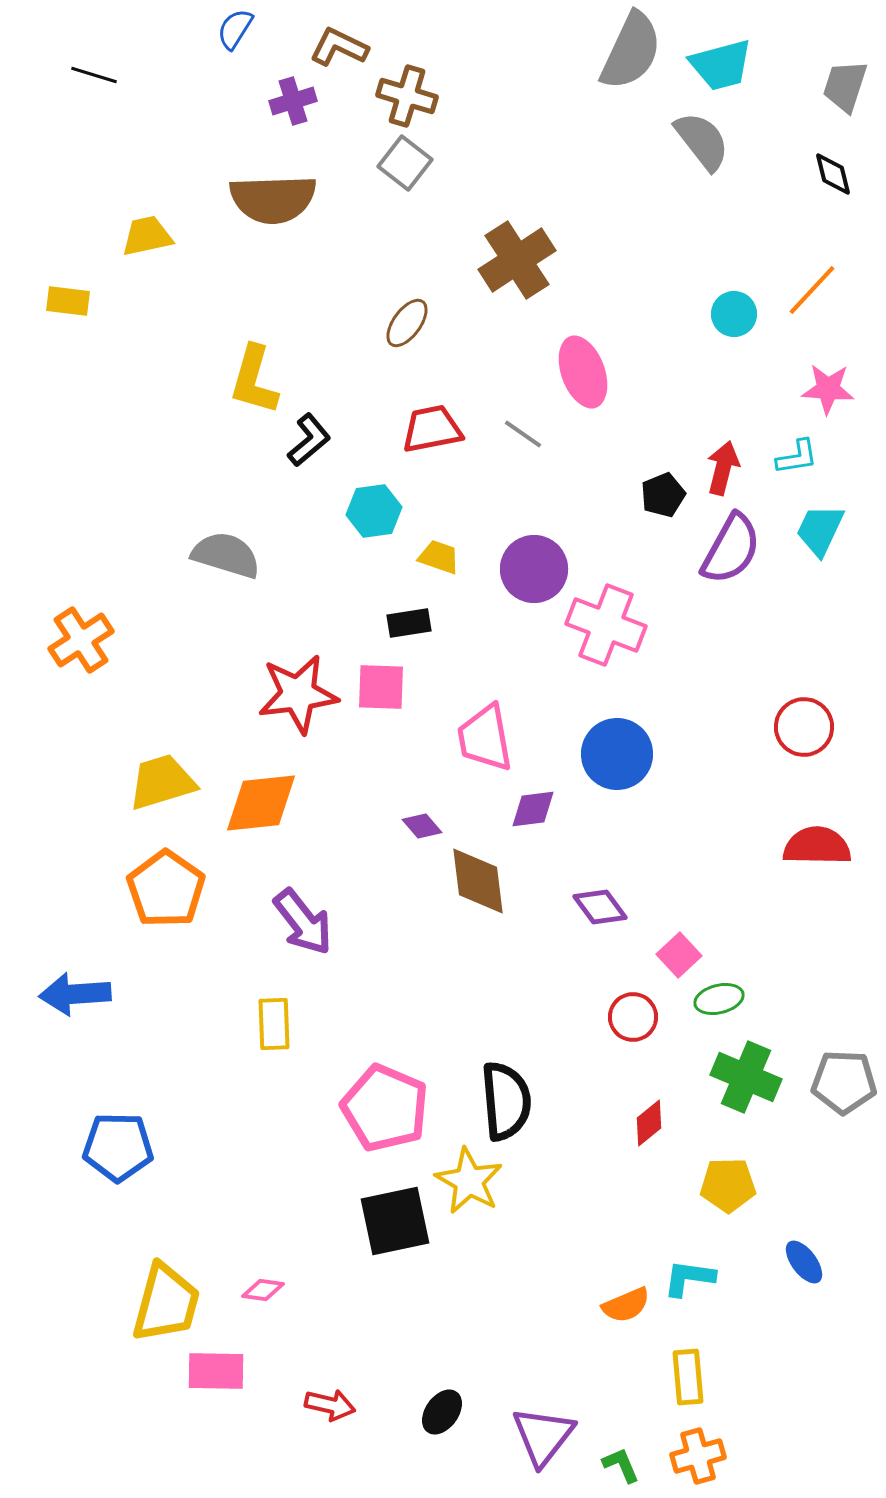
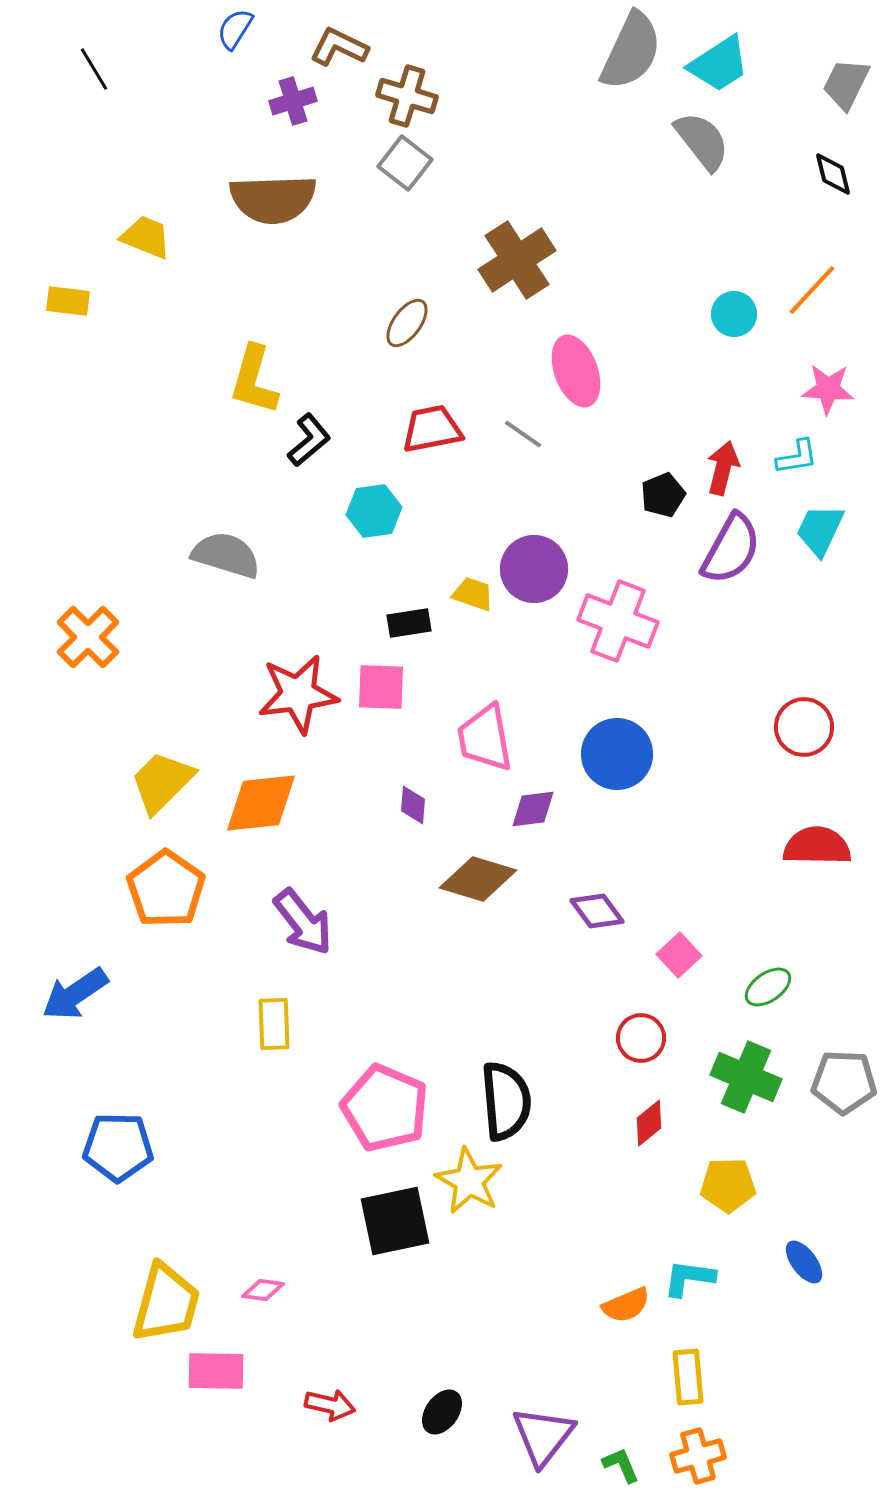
cyan trapezoid at (721, 65): moved 2 px left, 1 px up; rotated 18 degrees counterclockwise
black line at (94, 75): moved 6 px up; rotated 42 degrees clockwise
gray trapezoid at (845, 86): moved 1 px right, 2 px up; rotated 8 degrees clockwise
yellow trapezoid at (147, 236): moved 1 px left, 1 px down; rotated 34 degrees clockwise
pink ellipse at (583, 372): moved 7 px left, 1 px up
yellow trapezoid at (439, 557): moved 34 px right, 37 px down
pink cross at (606, 625): moved 12 px right, 4 px up
orange cross at (81, 640): moved 7 px right, 3 px up; rotated 12 degrees counterclockwise
yellow trapezoid at (162, 782): rotated 28 degrees counterclockwise
purple diamond at (422, 826): moved 9 px left, 21 px up; rotated 45 degrees clockwise
brown diamond at (478, 881): moved 2 px up; rotated 66 degrees counterclockwise
purple diamond at (600, 907): moved 3 px left, 4 px down
blue arrow at (75, 994): rotated 30 degrees counterclockwise
green ellipse at (719, 999): moved 49 px right, 12 px up; rotated 21 degrees counterclockwise
red circle at (633, 1017): moved 8 px right, 21 px down
